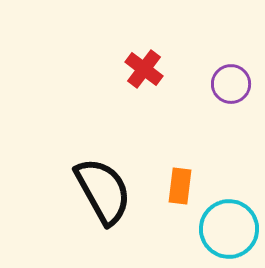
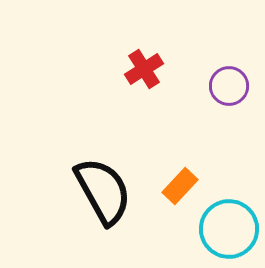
red cross: rotated 21 degrees clockwise
purple circle: moved 2 px left, 2 px down
orange rectangle: rotated 36 degrees clockwise
